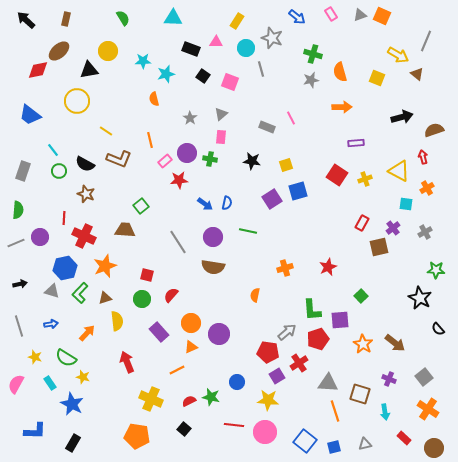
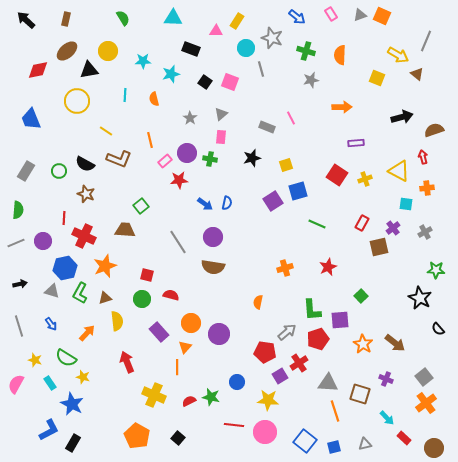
pink triangle at (216, 42): moved 11 px up
brown ellipse at (59, 51): moved 8 px right
green cross at (313, 54): moved 7 px left, 3 px up
orange semicircle at (340, 72): moved 17 px up; rotated 18 degrees clockwise
cyan star at (166, 74): moved 5 px right
black square at (203, 76): moved 2 px right, 6 px down
blue trapezoid at (30, 115): moved 1 px right, 4 px down; rotated 30 degrees clockwise
cyan line at (53, 150): moved 72 px right, 55 px up; rotated 40 degrees clockwise
black star at (252, 161): moved 3 px up; rotated 24 degrees counterclockwise
gray rectangle at (23, 171): moved 3 px right; rotated 12 degrees clockwise
orange cross at (427, 188): rotated 24 degrees clockwise
purple square at (272, 199): moved 1 px right, 2 px down
green line at (248, 231): moved 69 px right, 7 px up; rotated 12 degrees clockwise
purple circle at (40, 237): moved 3 px right, 4 px down
green L-shape at (80, 293): rotated 15 degrees counterclockwise
red semicircle at (171, 295): rotated 63 degrees clockwise
orange semicircle at (255, 295): moved 3 px right, 7 px down
blue arrow at (51, 324): rotated 64 degrees clockwise
orange triangle at (191, 347): moved 6 px left; rotated 24 degrees counterclockwise
red pentagon at (268, 352): moved 3 px left
yellow star at (35, 357): moved 3 px down
orange line at (177, 370): moved 3 px up; rotated 63 degrees counterclockwise
purple square at (277, 376): moved 3 px right
purple cross at (389, 379): moved 3 px left
yellow cross at (151, 399): moved 3 px right, 4 px up
orange cross at (428, 409): moved 2 px left, 6 px up; rotated 20 degrees clockwise
cyan arrow at (385, 412): moved 2 px right, 6 px down; rotated 35 degrees counterclockwise
black square at (184, 429): moved 6 px left, 9 px down
blue L-shape at (35, 431): moved 14 px right, 1 px up; rotated 30 degrees counterclockwise
orange pentagon at (137, 436): rotated 20 degrees clockwise
